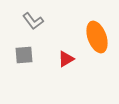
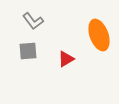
orange ellipse: moved 2 px right, 2 px up
gray square: moved 4 px right, 4 px up
